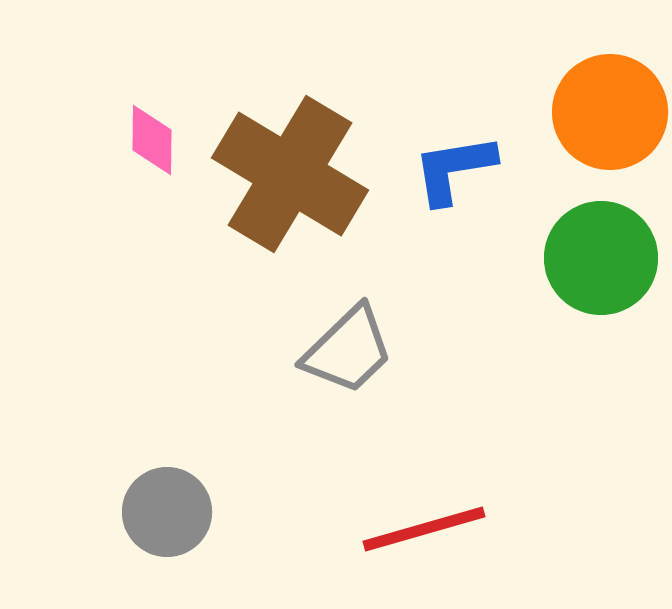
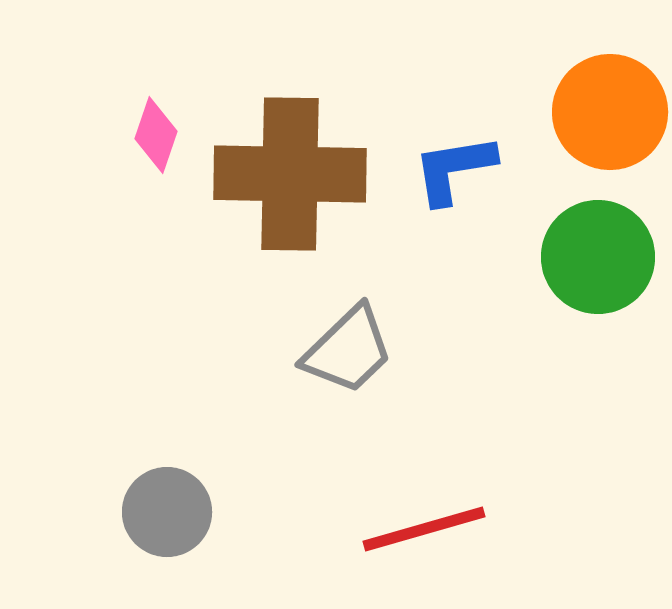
pink diamond: moved 4 px right, 5 px up; rotated 18 degrees clockwise
brown cross: rotated 30 degrees counterclockwise
green circle: moved 3 px left, 1 px up
